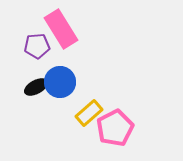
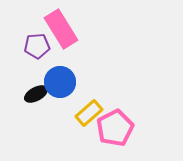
black ellipse: moved 7 px down
